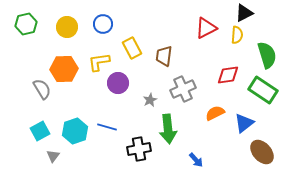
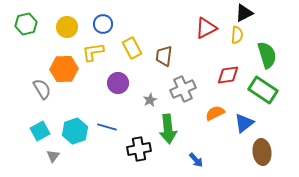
yellow L-shape: moved 6 px left, 10 px up
brown ellipse: rotated 35 degrees clockwise
